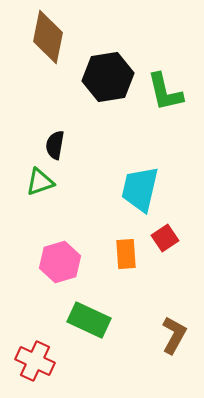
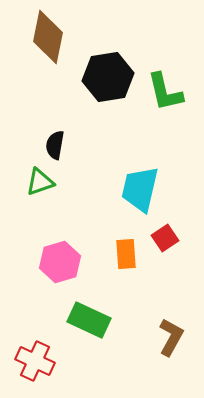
brown L-shape: moved 3 px left, 2 px down
